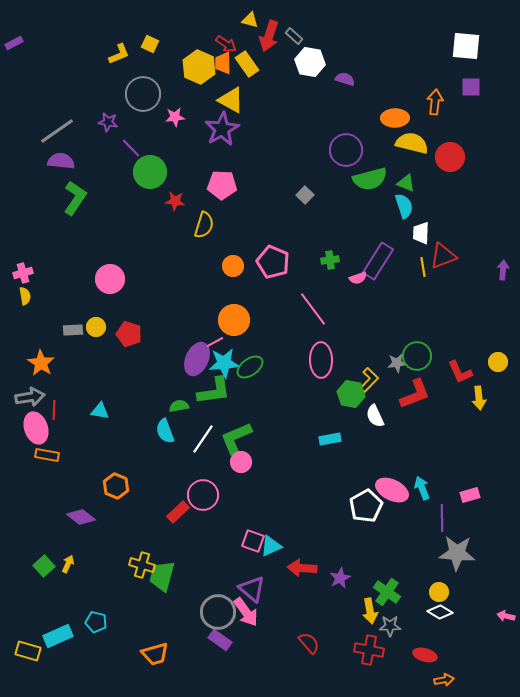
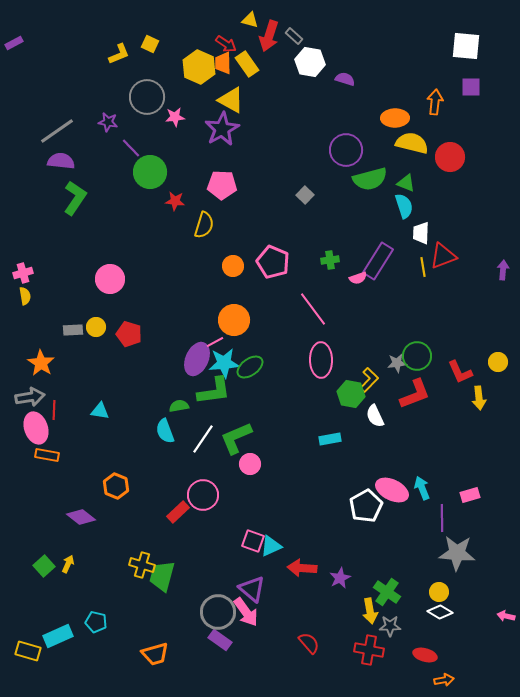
gray circle at (143, 94): moved 4 px right, 3 px down
pink circle at (241, 462): moved 9 px right, 2 px down
